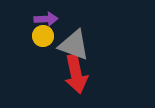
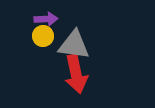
gray triangle: rotated 12 degrees counterclockwise
